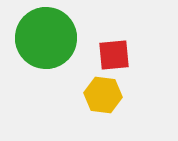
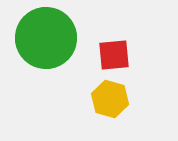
yellow hexagon: moved 7 px right, 4 px down; rotated 9 degrees clockwise
